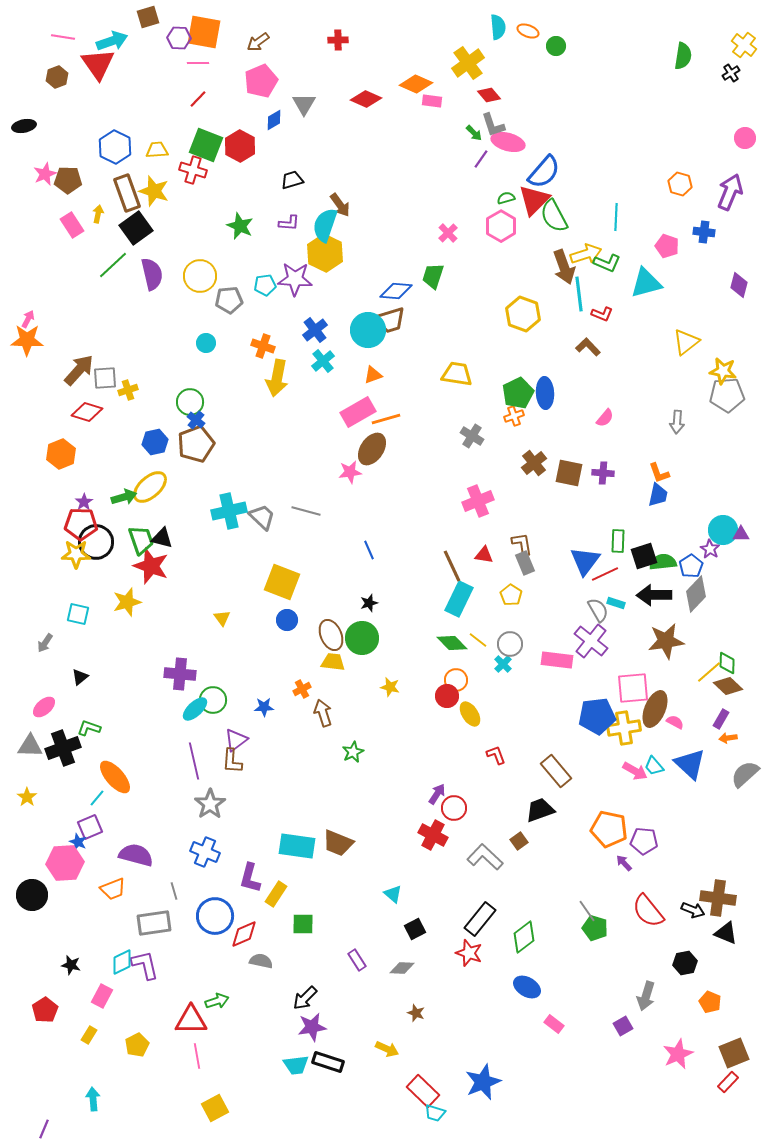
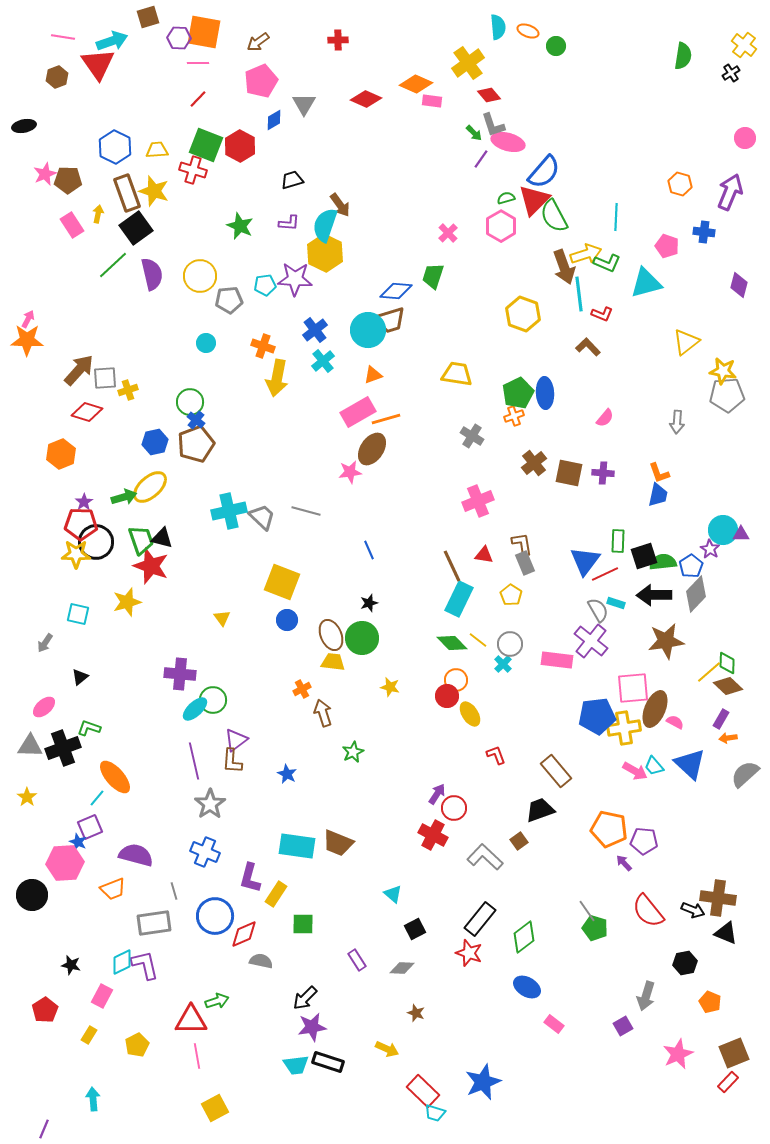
blue star at (264, 707): moved 23 px right, 67 px down; rotated 30 degrees clockwise
